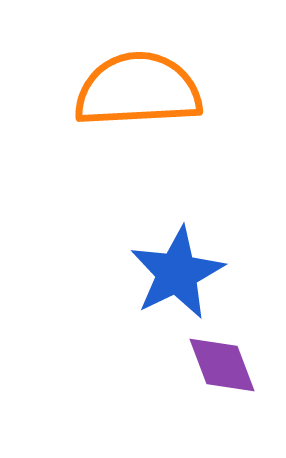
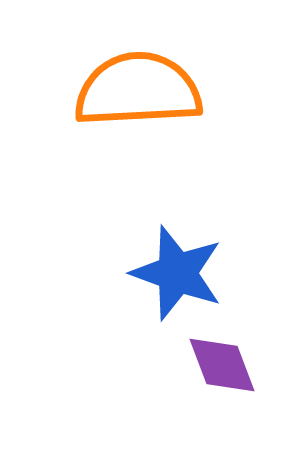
blue star: rotated 26 degrees counterclockwise
